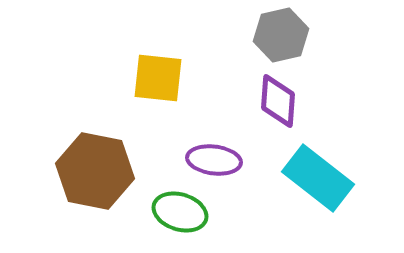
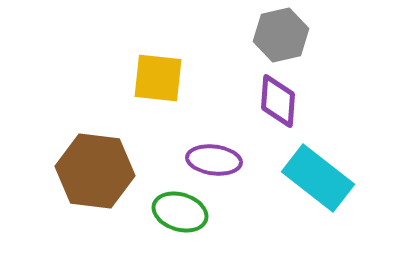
brown hexagon: rotated 4 degrees counterclockwise
